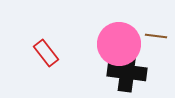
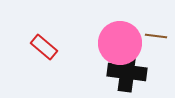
pink circle: moved 1 px right, 1 px up
red rectangle: moved 2 px left, 6 px up; rotated 12 degrees counterclockwise
